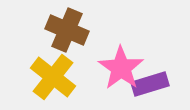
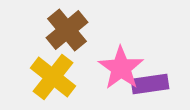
brown cross: rotated 27 degrees clockwise
purple rectangle: rotated 9 degrees clockwise
